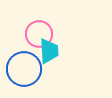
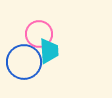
blue circle: moved 7 px up
